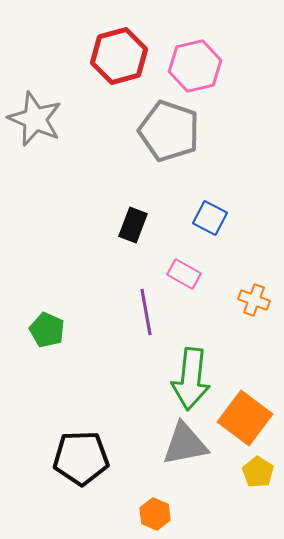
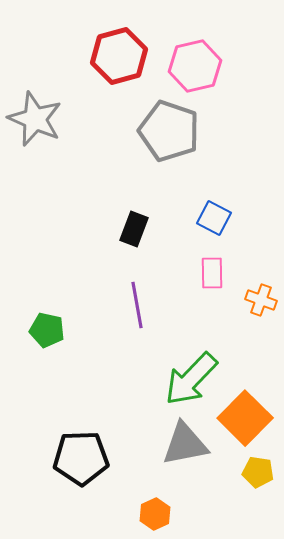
blue square: moved 4 px right
black rectangle: moved 1 px right, 4 px down
pink rectangle: moved 28 px right, 1 px up; rotated 60 degrees clockwise
orange cross: moved 7 px right
purple line: moved 9 px left, 7 px up
green pentagon: rotated 12 degrees counterclockwise
green arrow: rotated 38 degrees clockwise
orange square: rotated 8 degrees clockwise
yellow pentagon: rotated 24 degrees counterclockwise
orange hexagon: rotated 12 degrees clockwise
